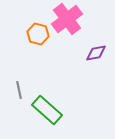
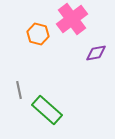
pink cross: moved 5 px right
